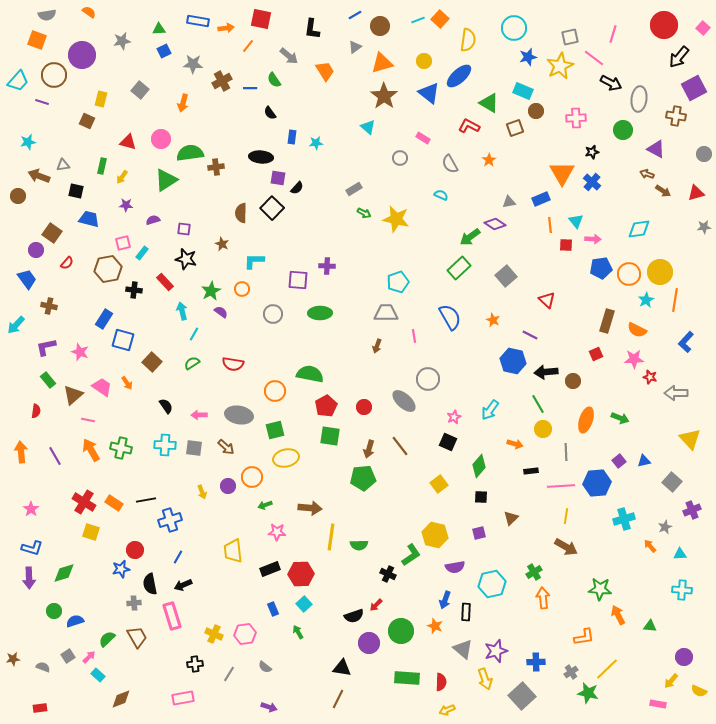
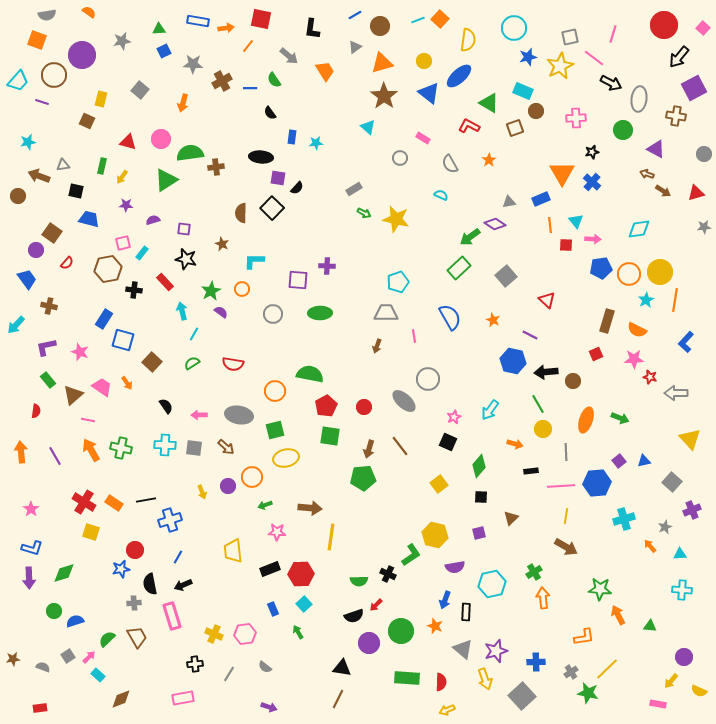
green semicircle at (359, 545): moved 36 px down
